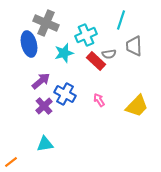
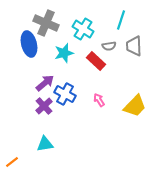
cyan cross: moved 3 px left, 6 px up; rotated 35 degrees counterclockwise
gray semicircle: moved 8 px up
purple arrow: moved 4 px right, 2 px down
yellow trapezoid: moved 2 px left
orange line: moved 1 px right
